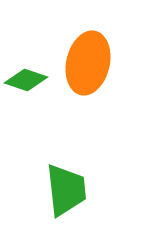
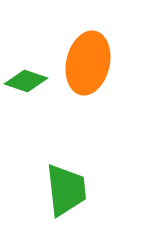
green diamond: moved 1 px down
